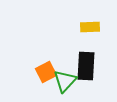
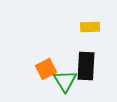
orange square: moved 3 px up
green triangle: rotated 15 degrees counterclockwise
